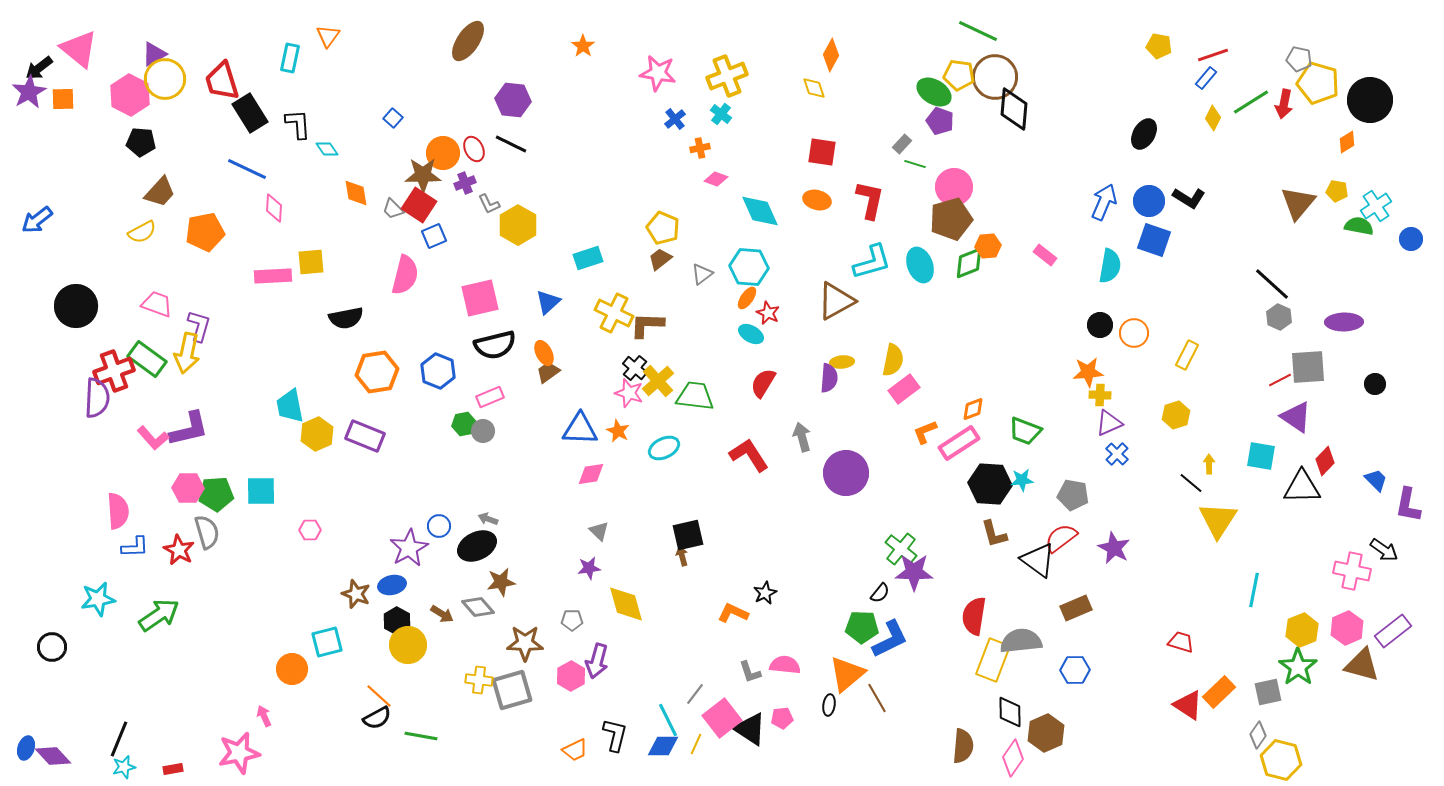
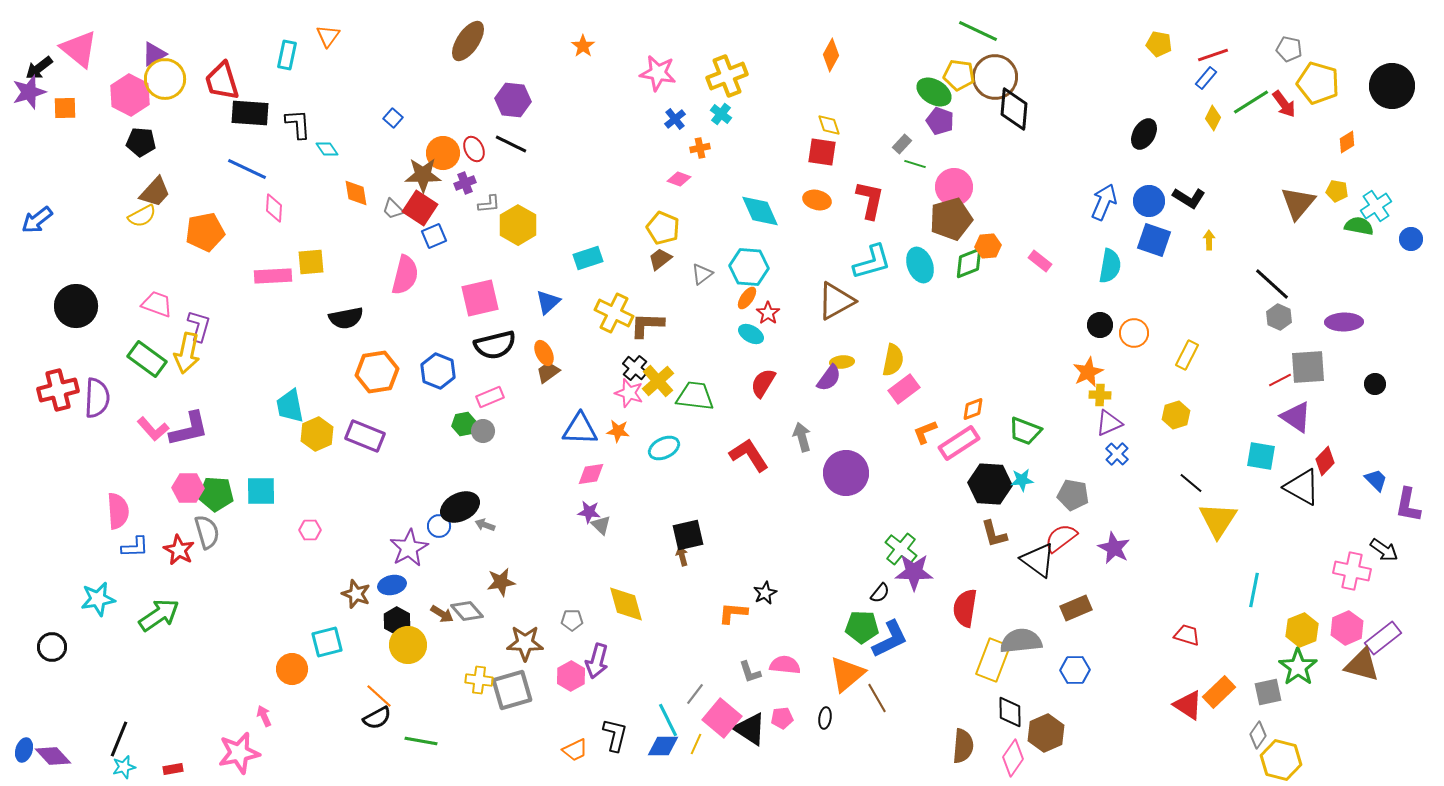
yellow pentagon at (1159, 46): moved 2 px up
cyan rectangle at (290, 58): moved 3 px left, 3 px up
gray pentagon at (1299, 59): moved 10 px left, 10 px up
yellow diamond at (814, 88): moved 15 px right, 37 px down
purple star at (29, 92): rotated 12 degrees clockwise
orange square at (63, 99): moved 2 px right, 9 px down
black circle at (1370, 100): moved 22 px right, 14 px up
red arrow at (1284, 104): rotated 48 degrees counterclockwise
black rectangle at (250, 113): rotated 54 degrees counterclockwise
pink diamond at (716, 179): moved 37 px left
brown trapezoid at (160, 192): moved 5 px left
gray L-shape at (489, 204): rotated 70 degrees counterclockwise
red square at (419, 205): moved 1 px right, 3 px down
yellow semicircle at (142, 232): moved 16 px up
pink rectangle at (1045, 255): moved 5 px left, 6 px down
red star at (768, 313): rotated 10 degrees clockwise
red cross at (114, 371): moved 56 px left, 19 px down; rotated 6 degrees clockwise
orange star at (1088, 372): rotated 20 degrees counterclockwise
purple semicircle at (829, 378): rotated 32 degrees clockwise
orange star at (618, 431): rotated 20 degrees counterclockwise
pink L-shape at (153, 438): moved 9 px up
yellow arrow at (1209, 464): moved 224 px up
black triangle at (1302, 487): rotated 30 degrees clockwise
green pentagon at (216, 494): rotated 8 degrees clockwise
gray arrow at (488, 519): moved 3 px left, 6 px down
gray triangle at (599, 531): moved 2 px right, 6 px up
black ellipse at (477, 546): moved 17 px left, 39 px up
purple star at (589, 568): moved 56 px up; rotated 15 degrees clockwise
gray diamond at (478, 607): moved 11 px left, 4 px down
orange L-shape at (733, 613): rotated 20 degrees counterclockwise
red semicircle at (974, 616): moved 9 px left, 8 px up
purple rectangle at (1393, 631): moved 10 px left, 7 px down
red trapezoid at (1181, 642): moved 6 px right, 7 px up
black ellipse at (829, 705): moved 4 px left, 13 px down
pink square at (722, 718): rotated 12 degrees counterclockwise
green line at (421, 736): moved 5 px down
blue ellipse at (26, 748): moved 2 px left, 2 px down
